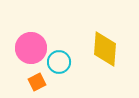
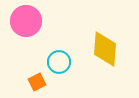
pink circle: moved 5 px left, 27 px up
